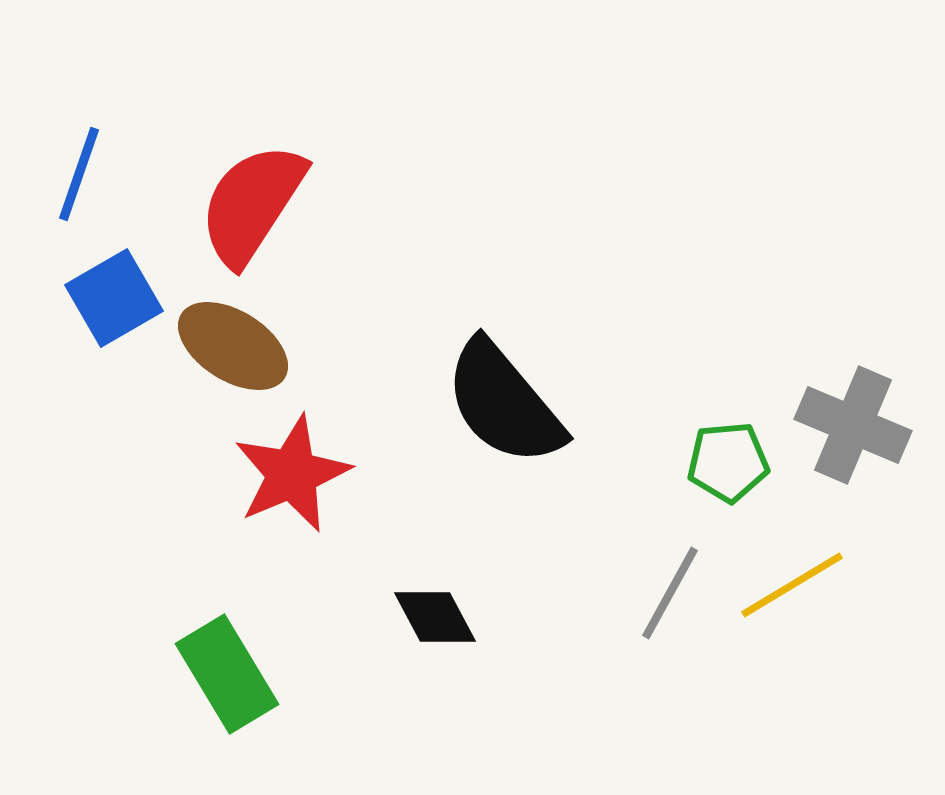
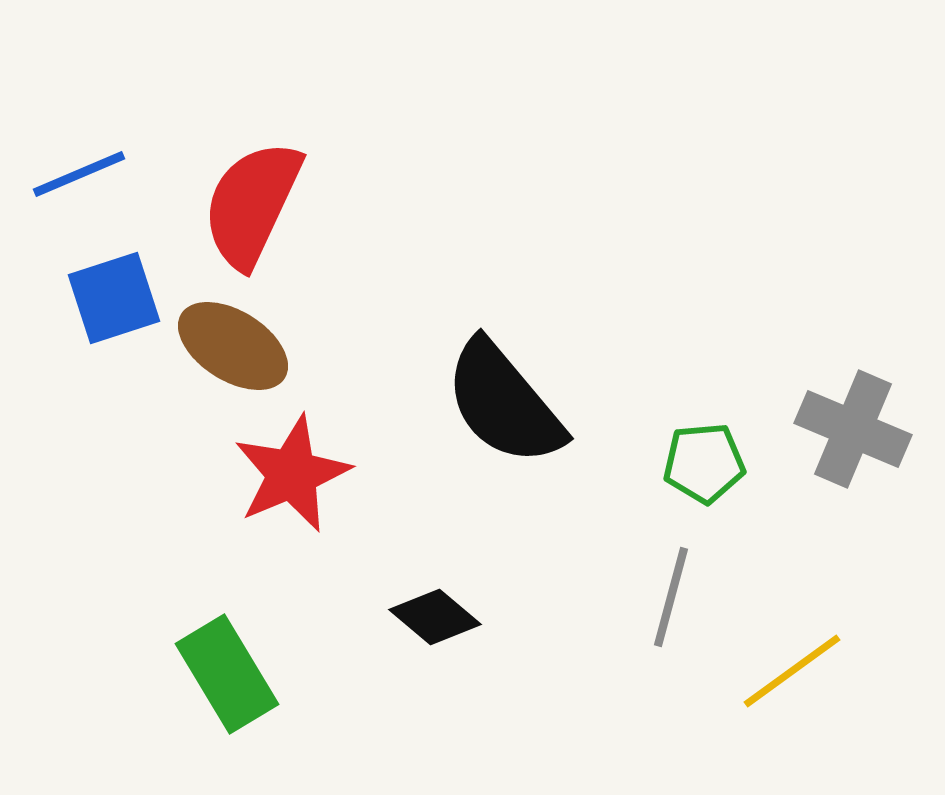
blue line: rotated 48 degrees clockwise
red semicircle: rotated 8 degrees counterclockwise
blue square: rotated 12 degrees clockwise
gray cross: moved 4 px down
green pentagon: moved 24 px left, 1 px down
yellow line: moved 86 px down; rotated 5 degrees counterclockwise
gray line: moved 1 px right, 4 px down; rotated 14 degrees counterclockwise
black diamond: rotated 22 degrees counterclockwise
